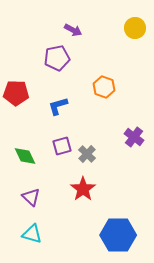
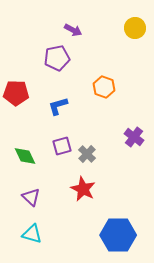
red star: rotated 10 degrees counterclockwise
